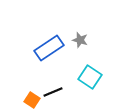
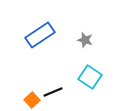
gray star: moved 5 px right
blue rectangle: moved 9 px left, 13 px up
orange square: rotated 14 degrees clockwise
